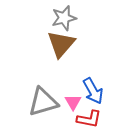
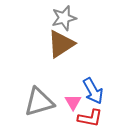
brown triangle: rotated 16 degrees clockwise
gray triangle: moved 4 px left
red L-shape: moved 1 px right, 1 px up
